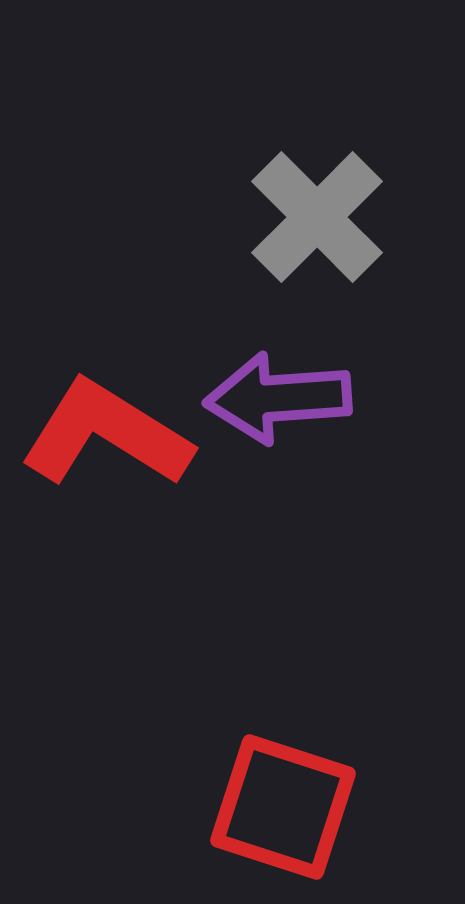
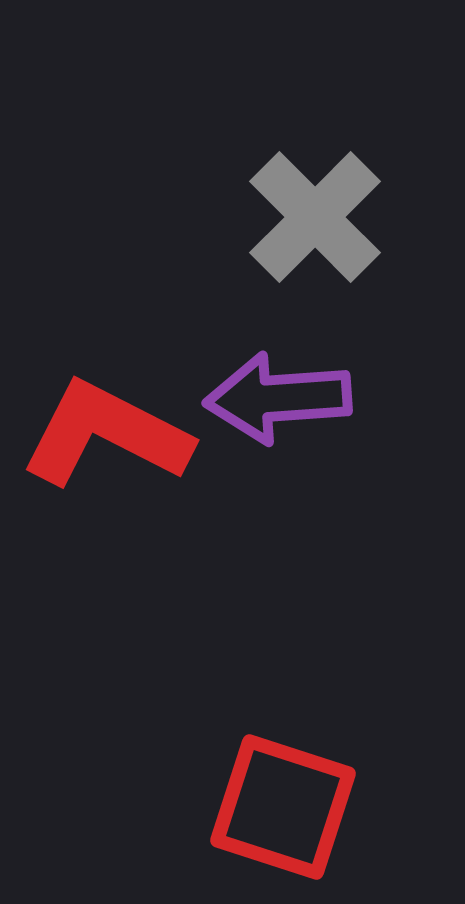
gray cross: moved 2 px left
red L-shape: rotated 5 degrees counterclockwise
